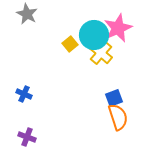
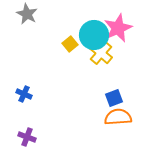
orange semicircle: rotated 76 degrees counterclockwise
